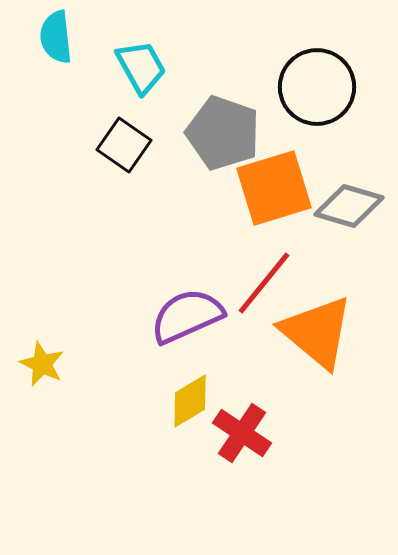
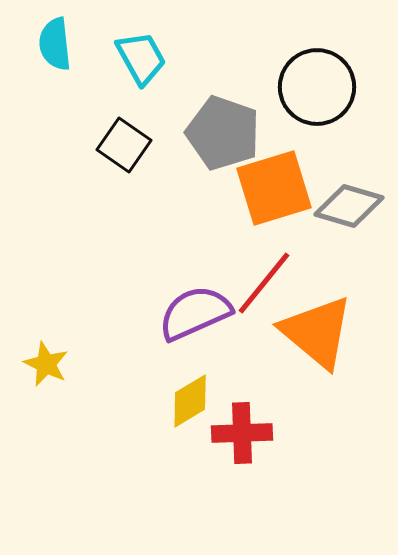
cyan semicircle: moved 1 px left, 7 px down
cyan trapezoid: moved 9 px up
purple semicircle: moved 8 px right, 3 px up
yellow star: moved 4 px right
red cross: rotated 36 degrees counterclockwise
